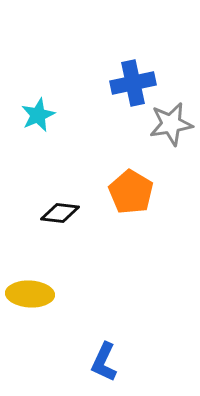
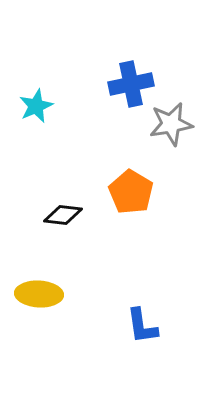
blue cross: moved 2 px left, 1 px down
cyan star: moved 2 px left, 9 px up
black diamond: moved 3 px right, 2 px down
yellow ellipse: moved 9 px right
blue L-shape: moved 38 px right, 36 px up; rotated 33 degrees counterclockwise
